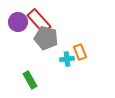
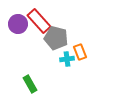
purple circle: moved 2 px down
gray pentagon: moved 10 px right
green rectangle: moved 4 px down
